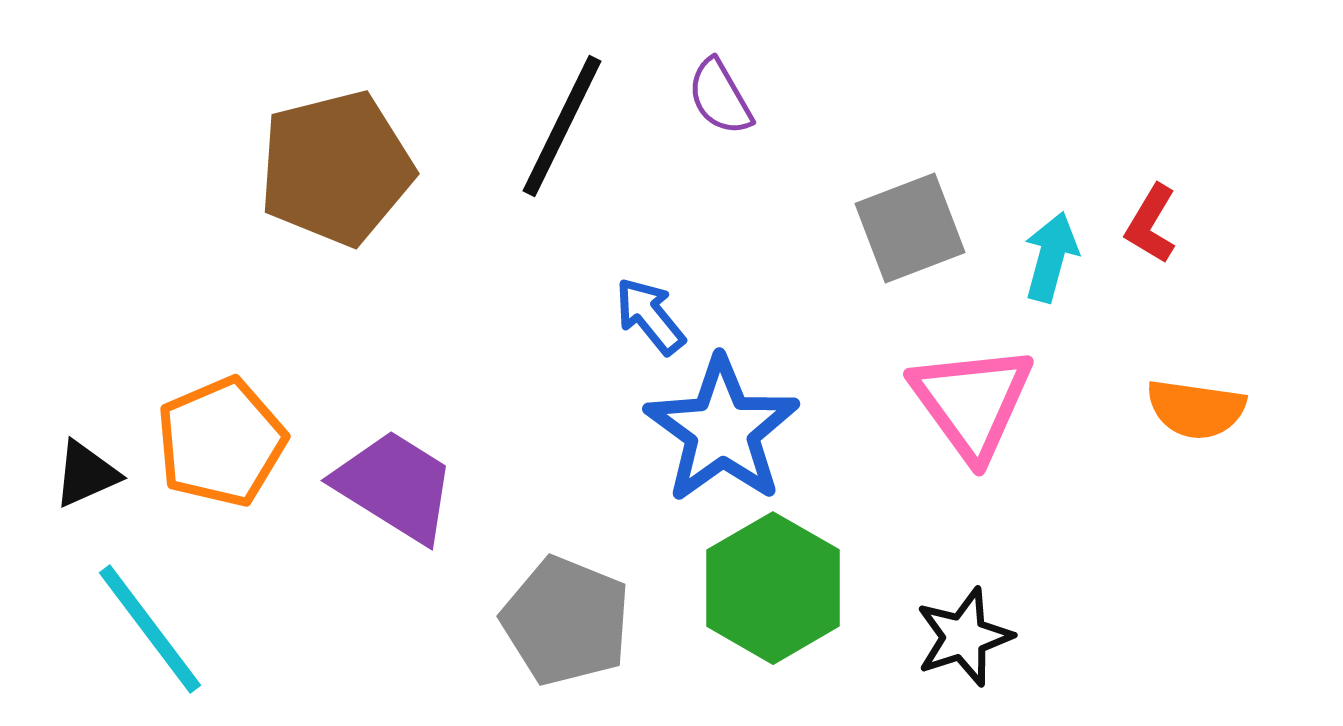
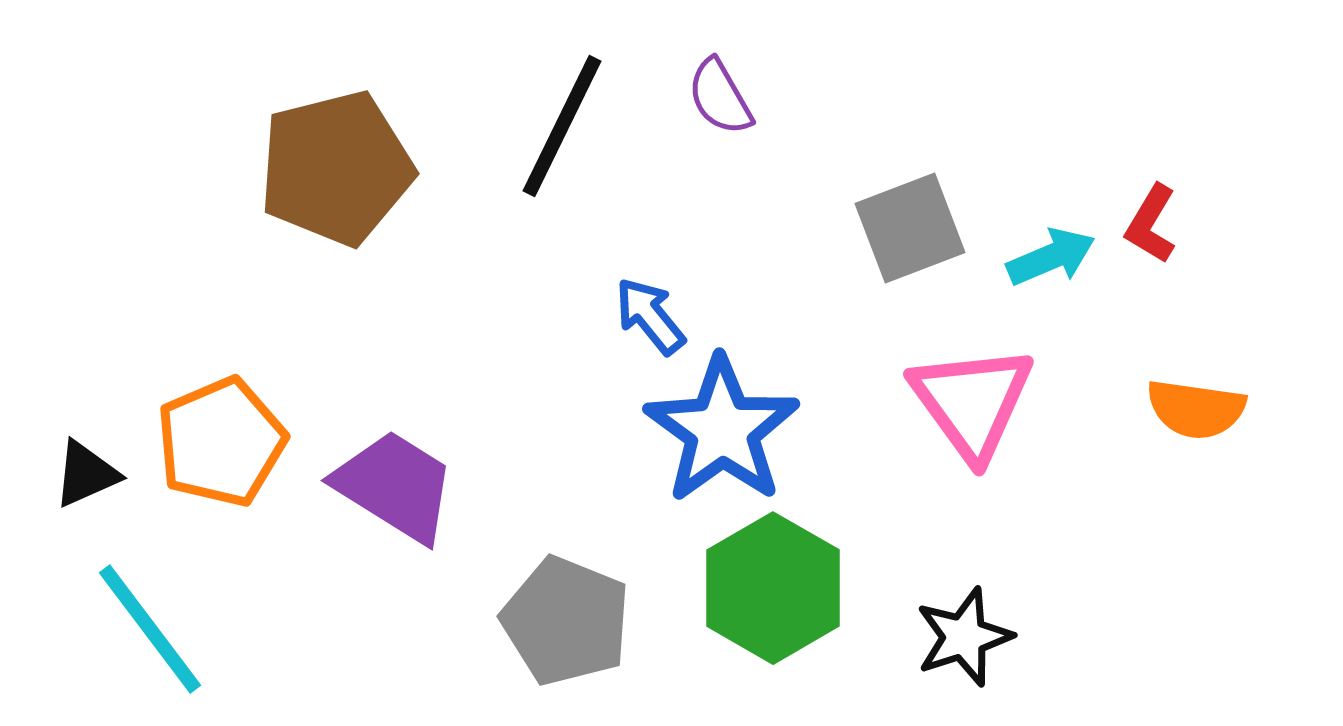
cyan arrow: rotated 52 degrees clockwise
